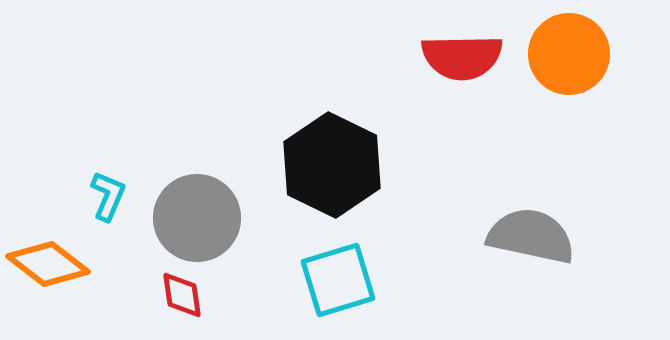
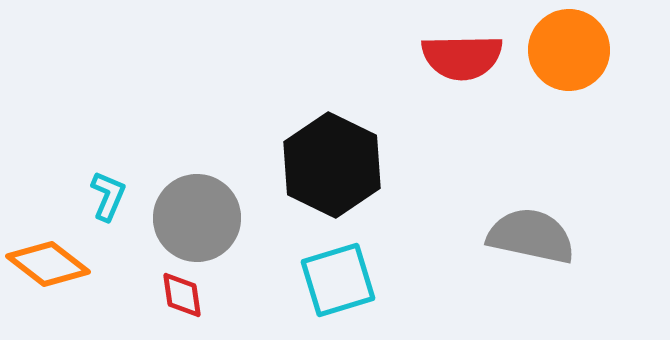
orange circle: moved 4 px up
